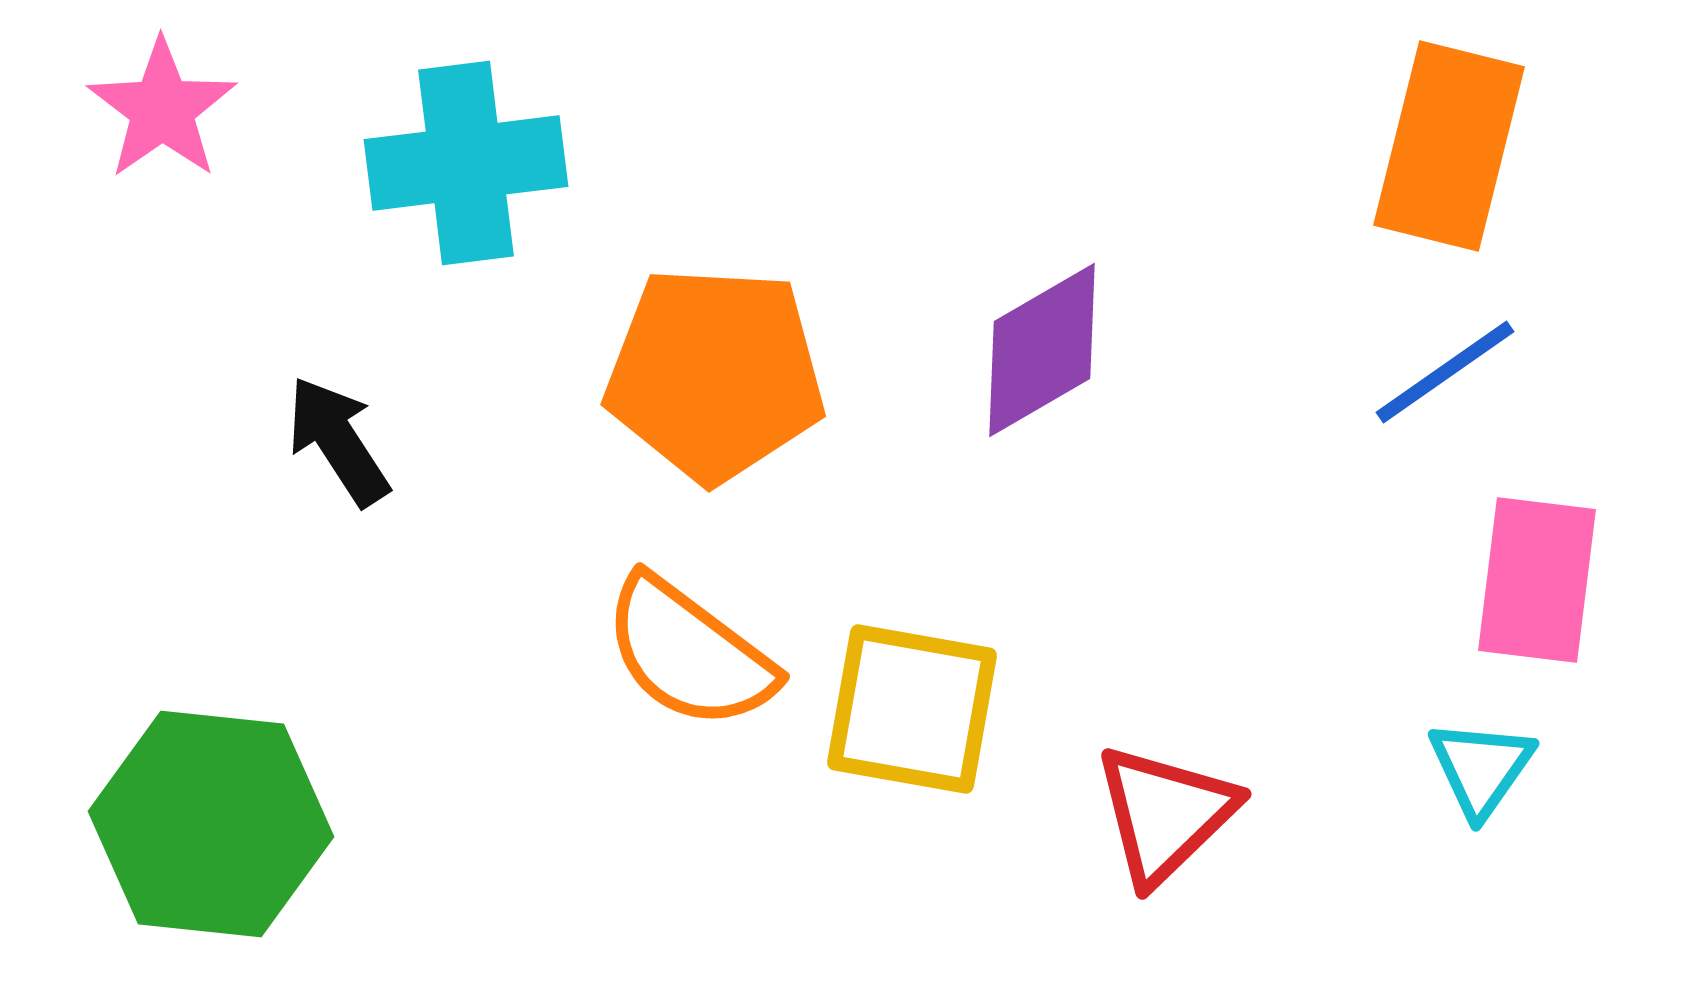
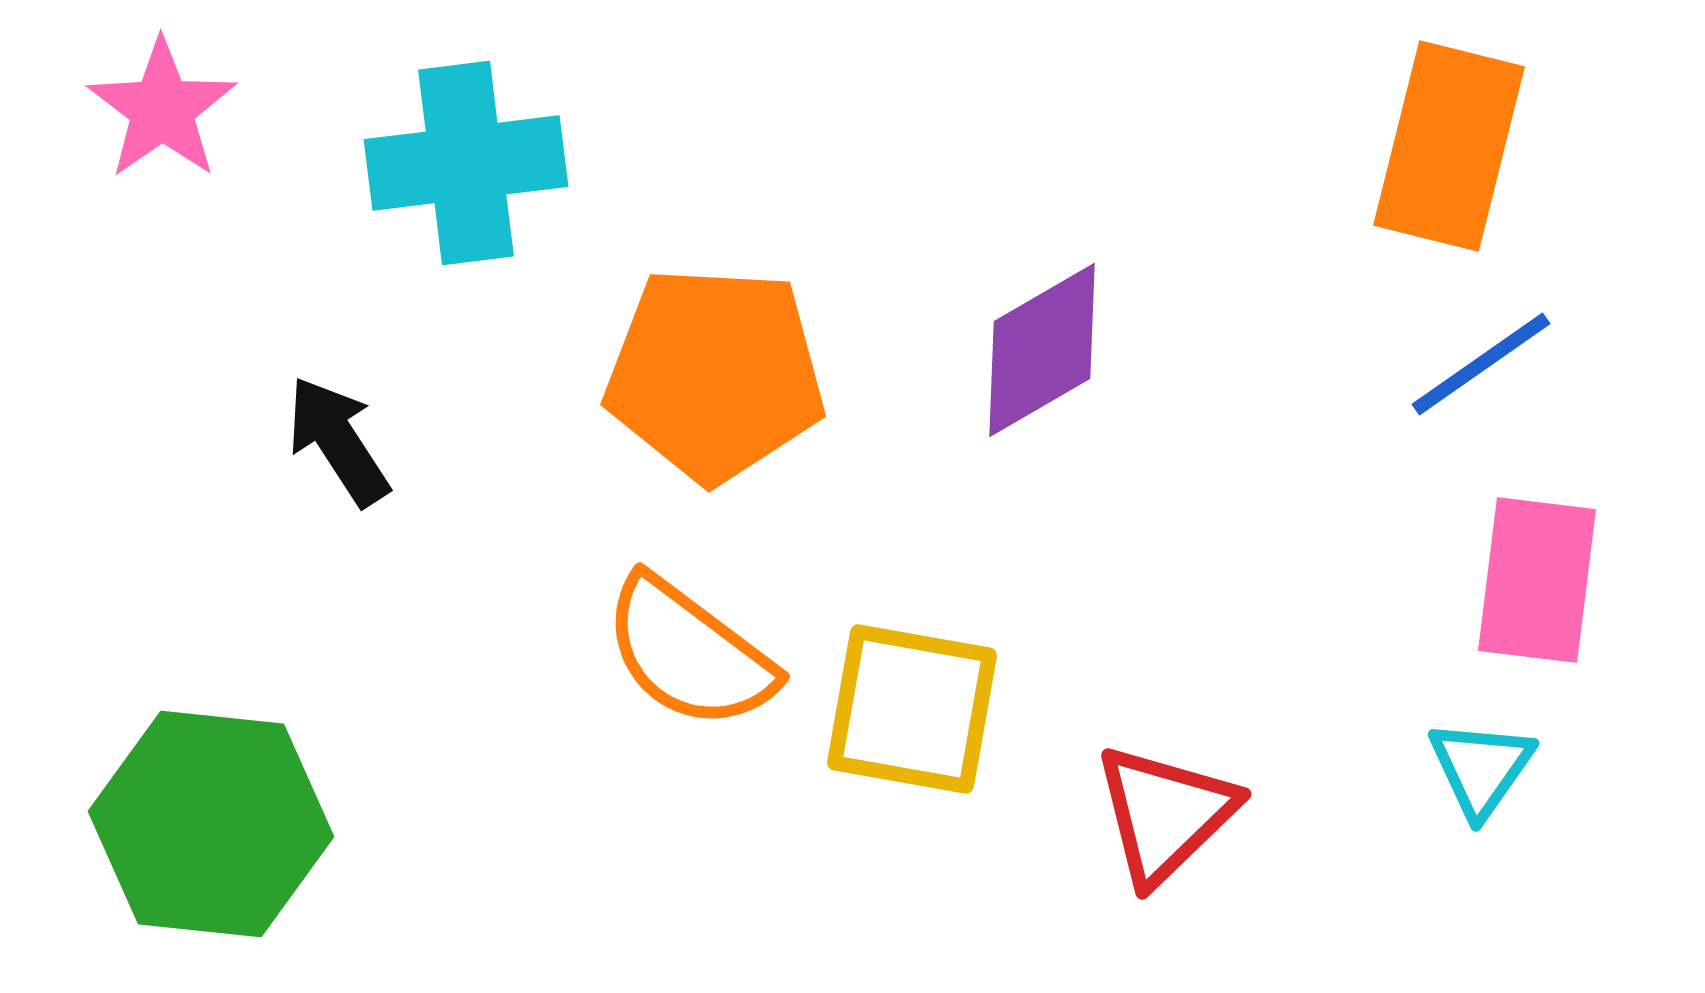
blue line: moved 36 px right, 8 px up
